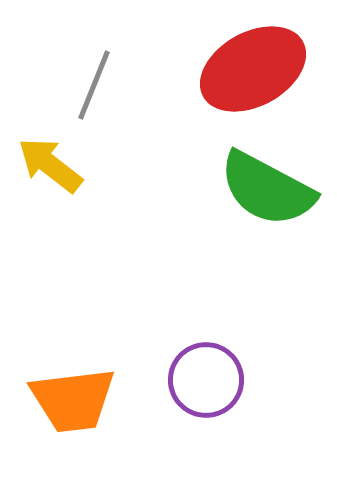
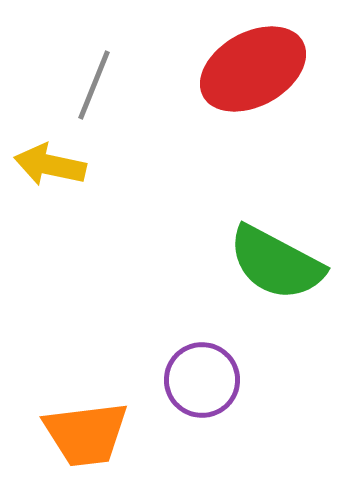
yellow arrow: rotated 26 degrees counterclockwise
green semicircle: moved 9 px right, 74 px down
purple circle: moved 4 px left
orange trapezoid: moved 13 px right, 34 px down
